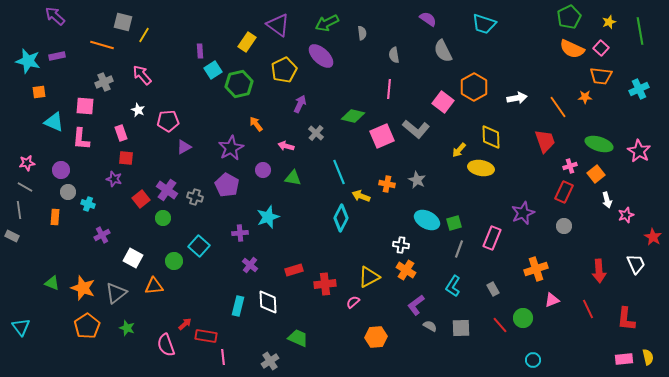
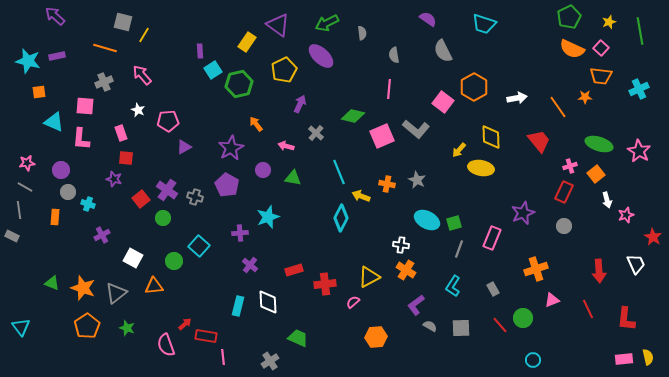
orange line at (102, 45): moved 3 px right, 3 px down
red trapezoid at (545, 141): moved 6 px left; rotated 20 degrees counterclockwise
